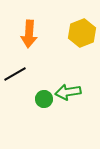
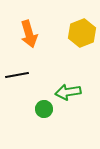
orange arrow: rotated 20 degrees counterclockwise
black line: moved 2 px right, 1 px down; rotated 20 degrees clockwise
green circle: moved 10 px down
